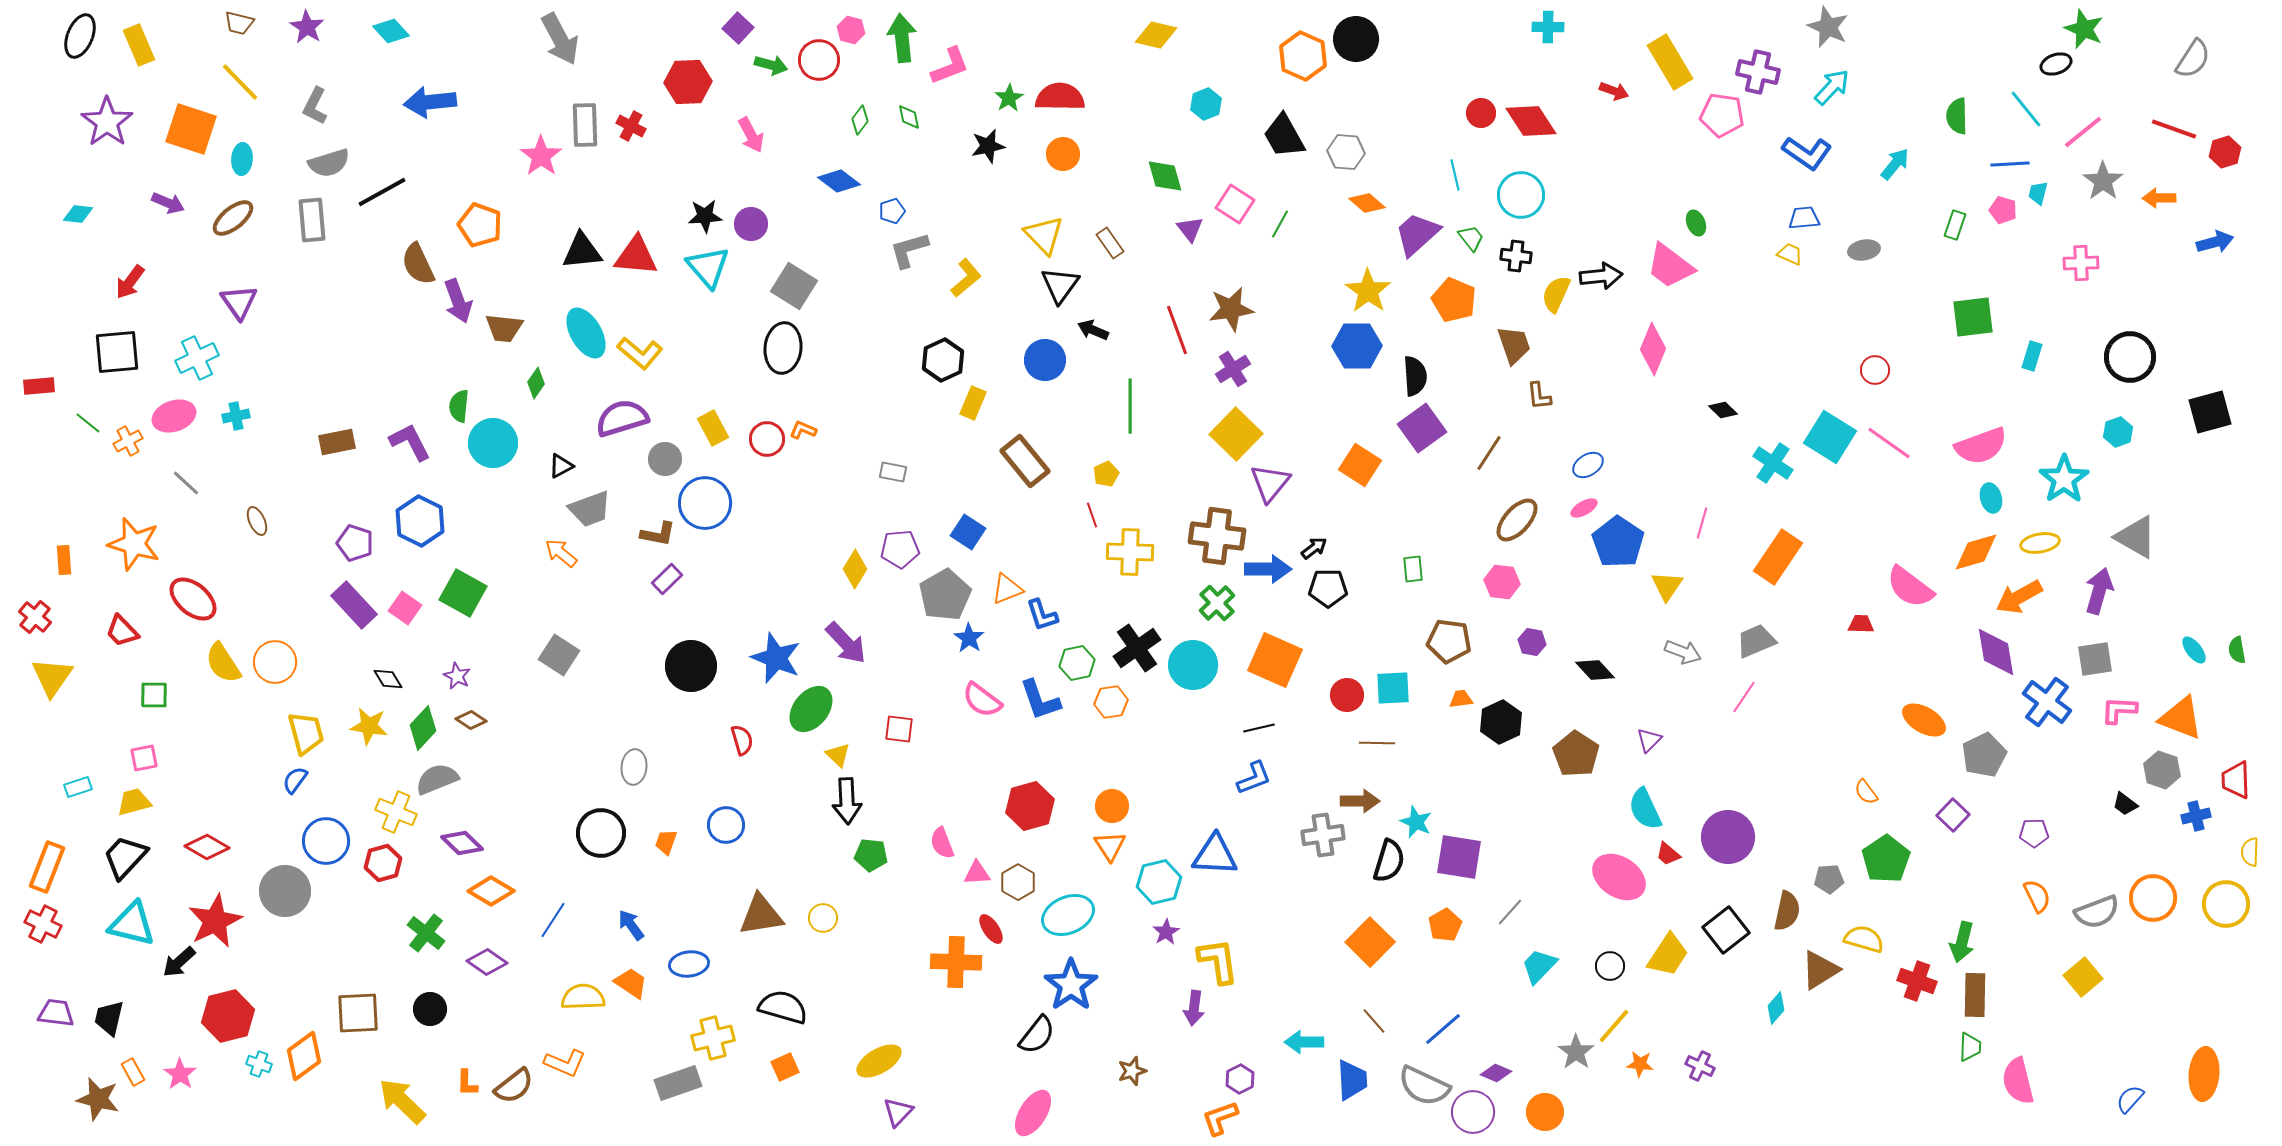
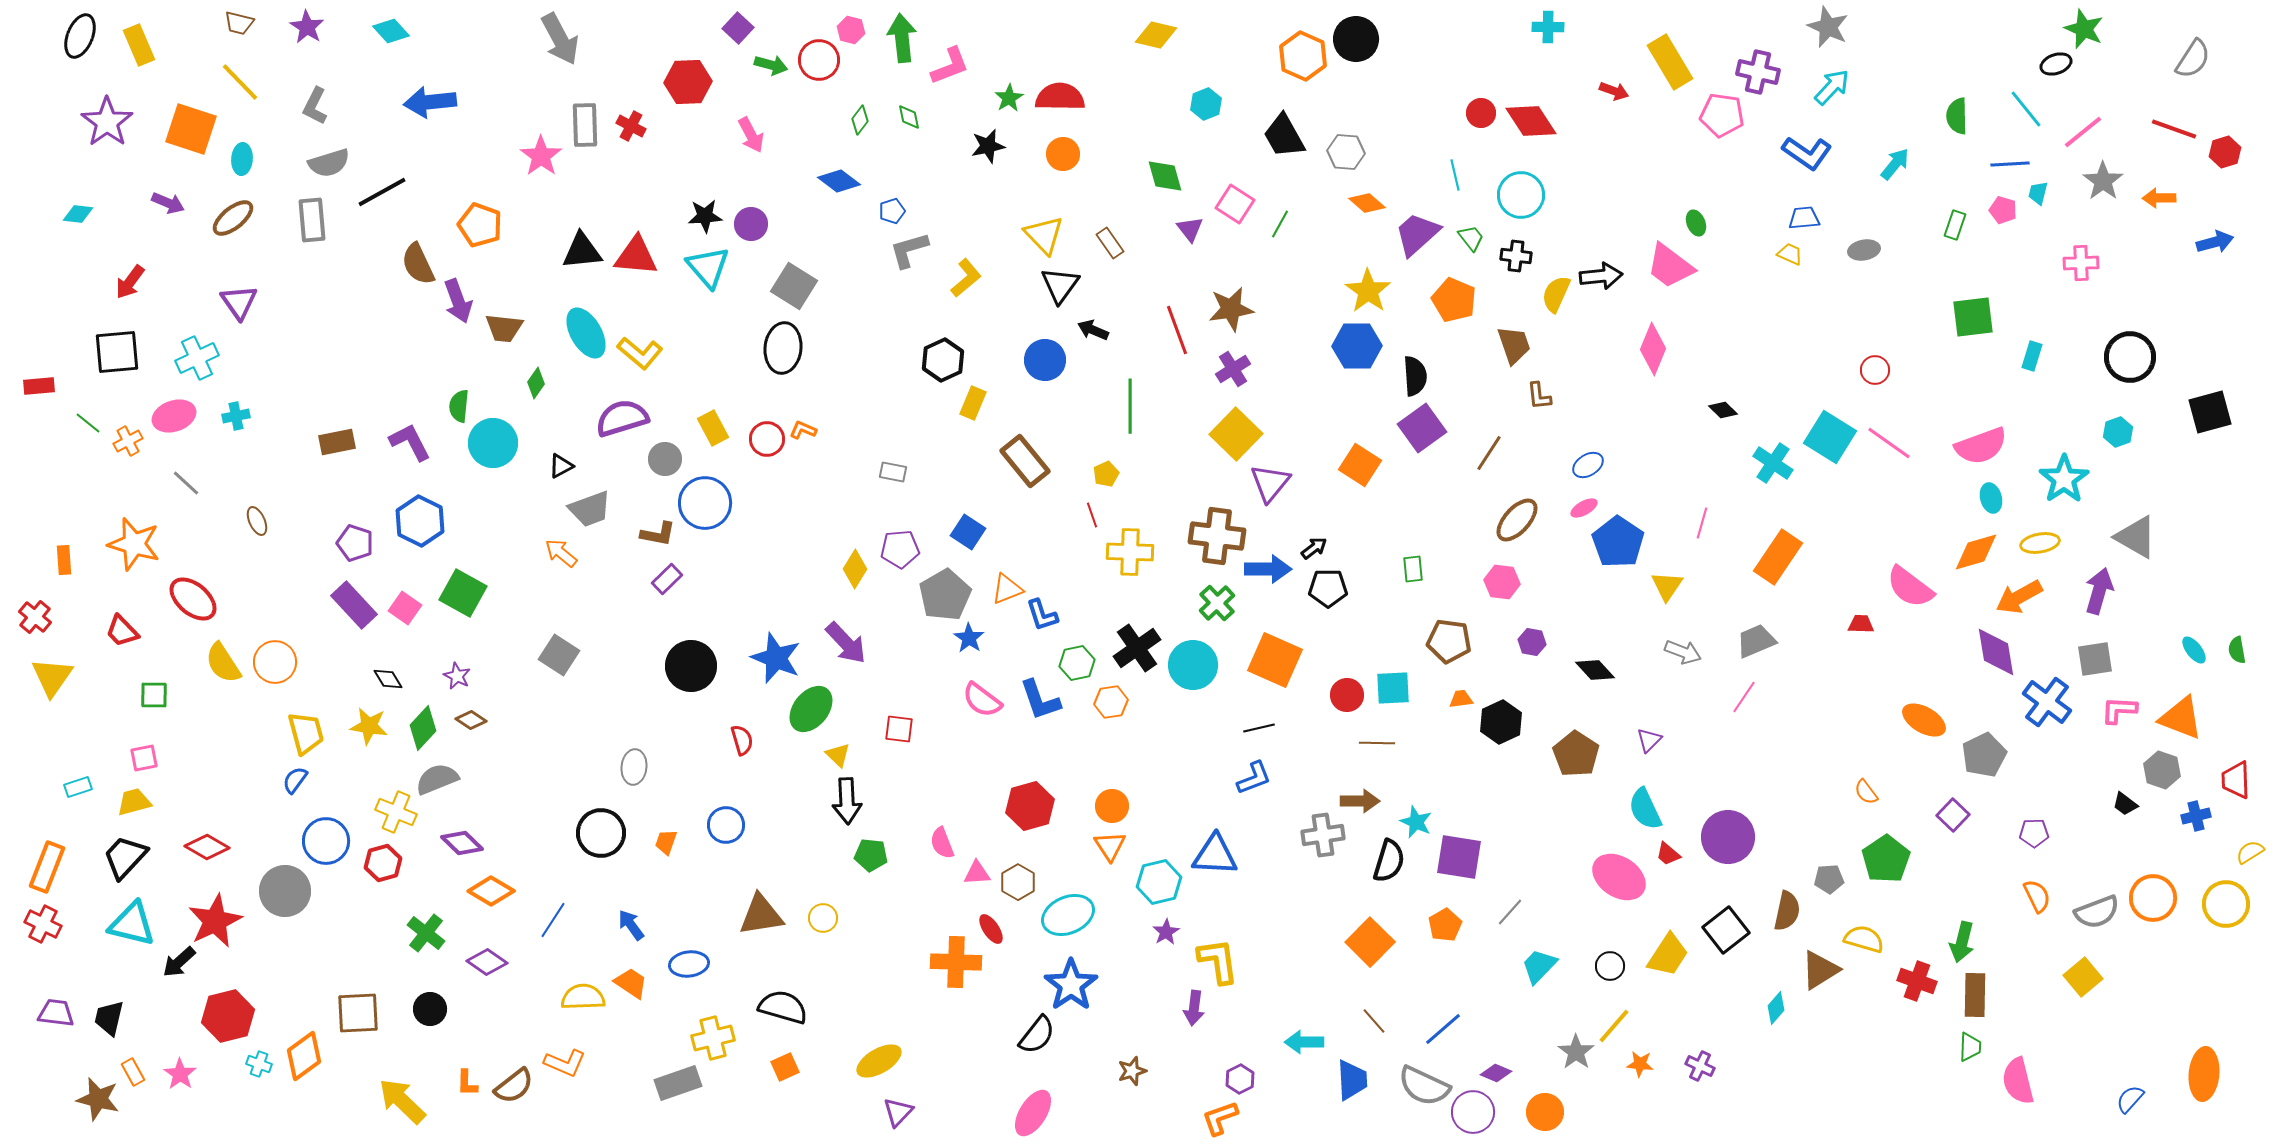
yellow semicircle at (2250, 852): rotated 56 degrees clockwise
